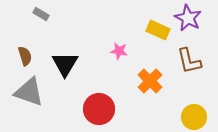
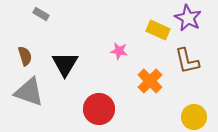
brown L-shape: moved 2 px left
